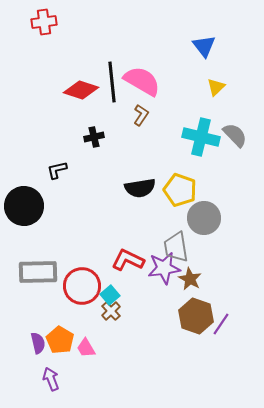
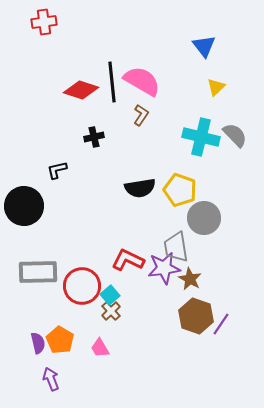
pink trapezoid: moved 14 px right
